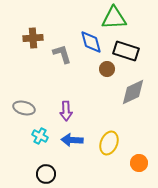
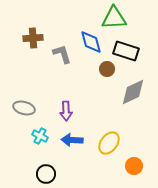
yellow ellipse: rotated 15 degrees clockwise
orange circle: moved 5 px left, 3 px down
